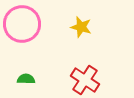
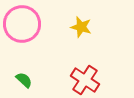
green semicircle: moved 2 px left, 1 px down; rotated 42 degrees clockwise
